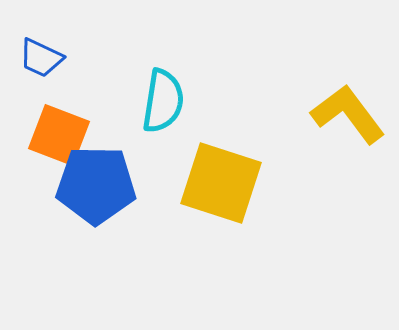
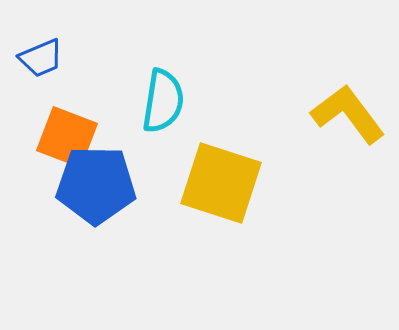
blue trapezoid: rotated 48 degrees counterclockwise
orange square: moved 8 px right, 2 px down
